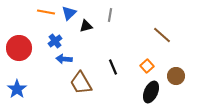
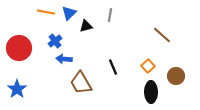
orange square: moved 1 px right
black ellipse: rotated 25 degrees counterclockwise
